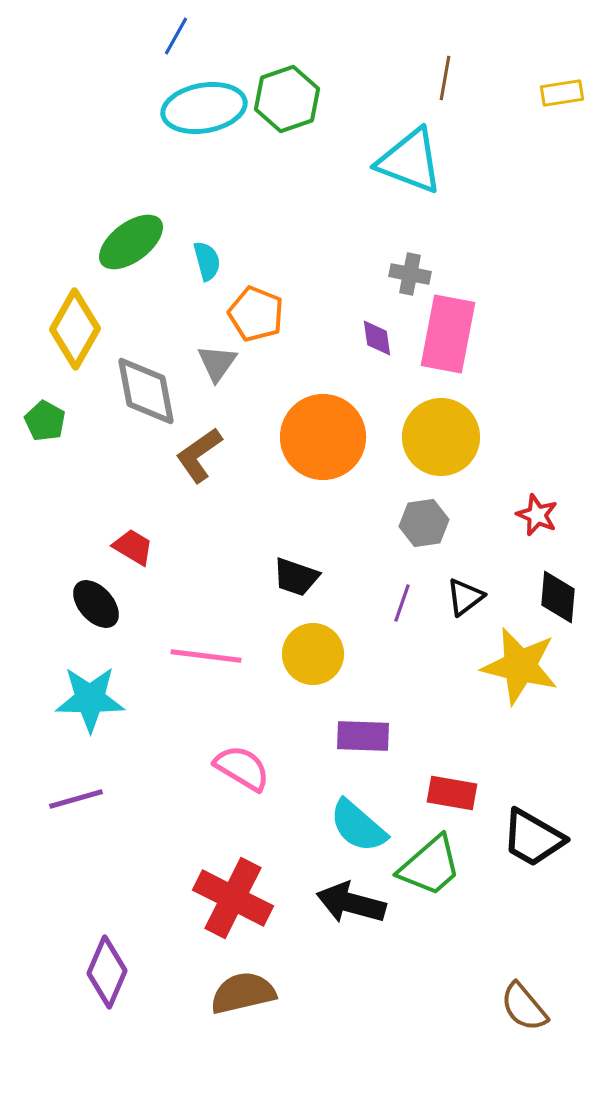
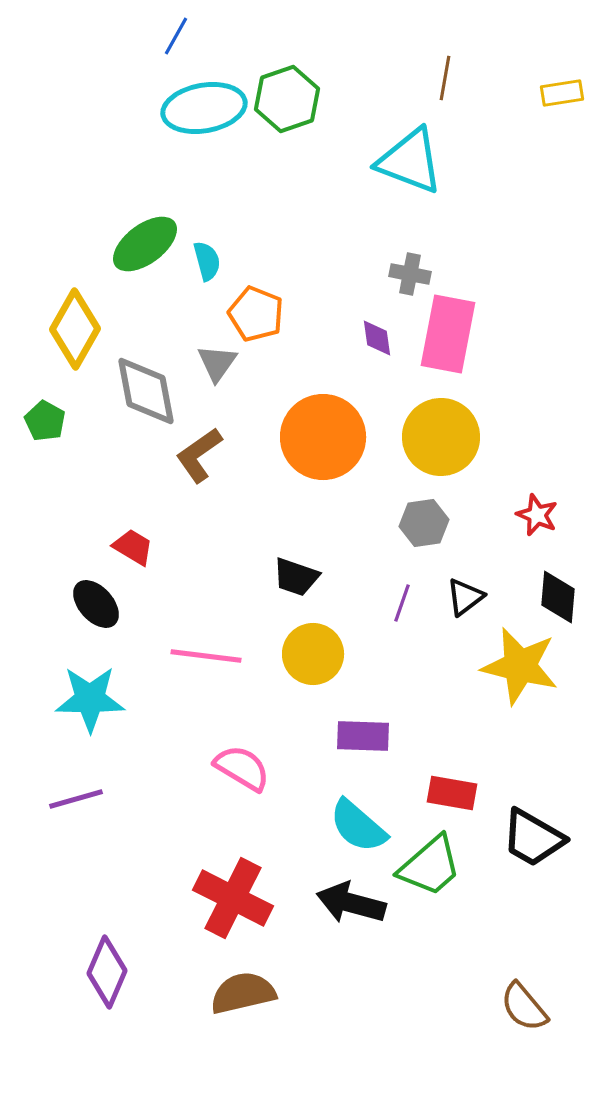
green ellipse at (131, 242): moved 14 px right, 2 px down
